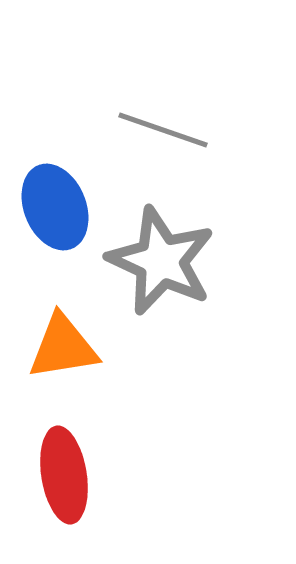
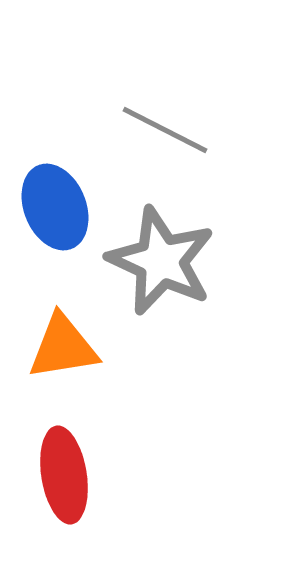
gray line: moved 2 px right; rotated 8 degrees clockwise
